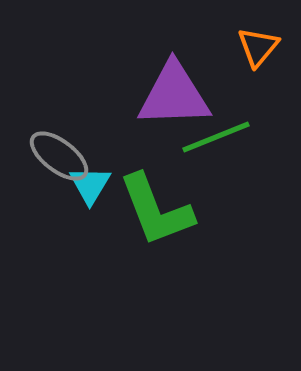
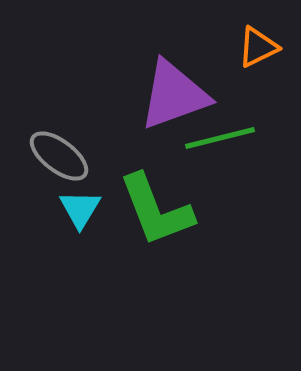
orange triangle: rotated 24 degrees clockwise
purple triangle: rotated 18 degrees counterclockwise
green line: moved 4 px right, 1 px down; rotated 8 degrees clockwise
cyan triangle: moved 10 px left, 24 px down
